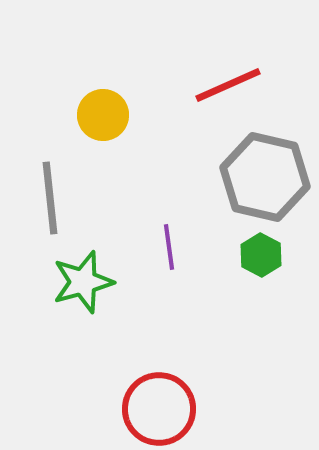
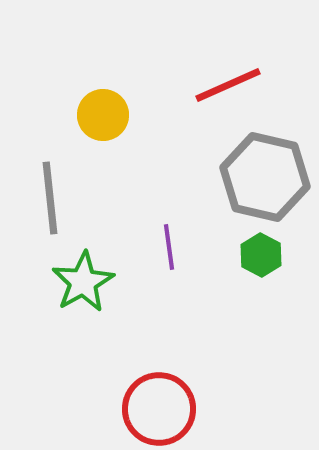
green star: rotated 14 degrees counterclockwise
